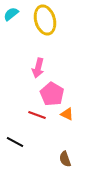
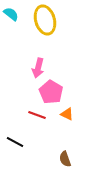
cyan semicircle: rotated 77 degrees clockwise
pink pentagon: moved 1 px left, 2 px up
